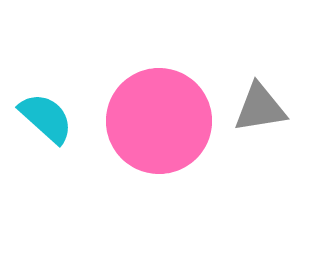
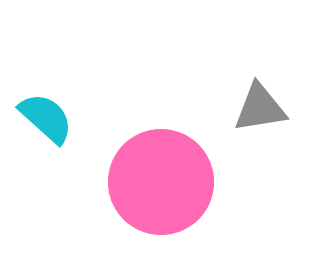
pink circle: moved 2 px right, 61 px down
